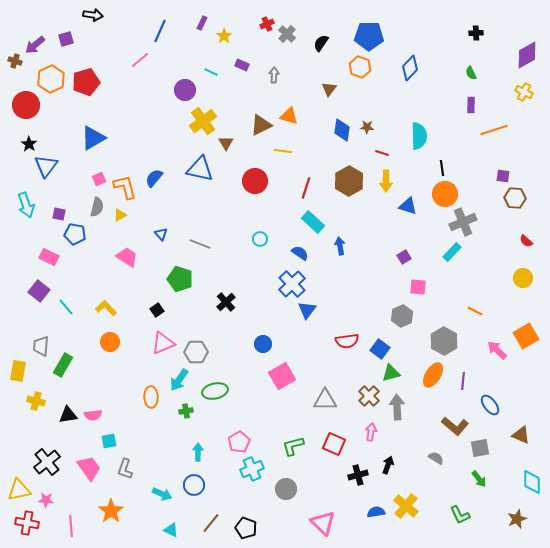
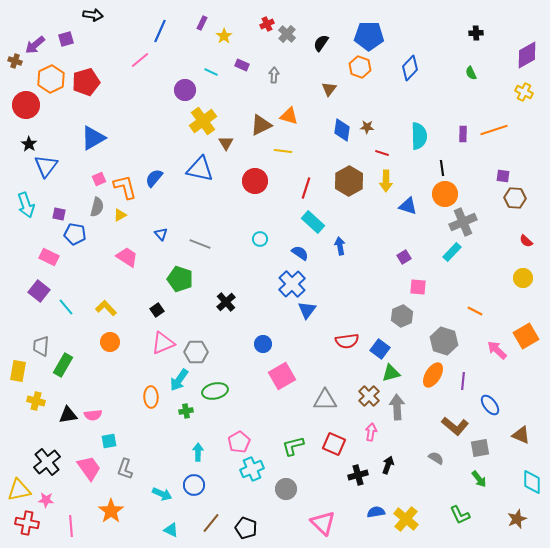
purple rectangle at (471, 105): moved 8 px left, 29 px down
gray hexagon at (444, 341): rotated 12 degrees counterclockwise
yellow cross at (406, 506): moved 13 px down
